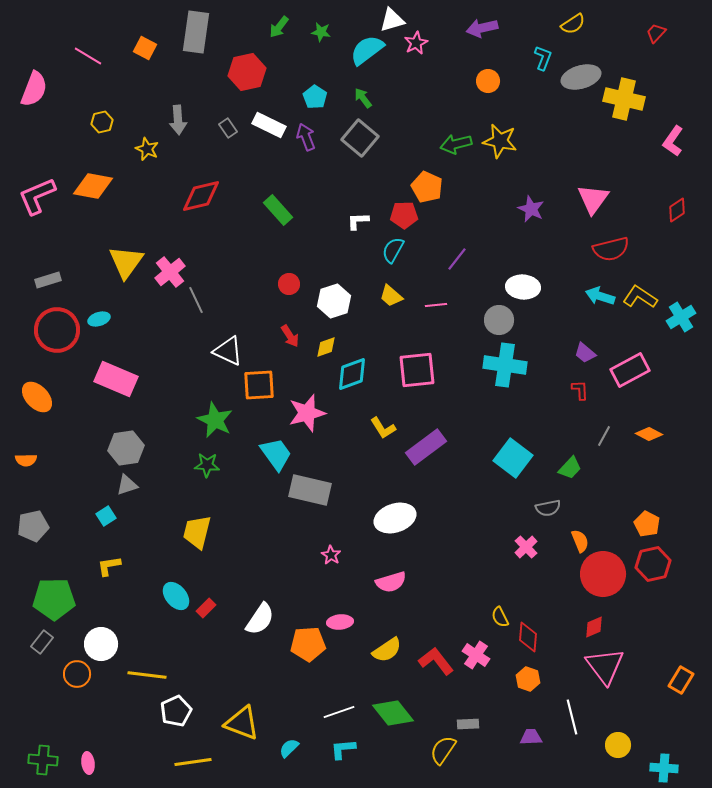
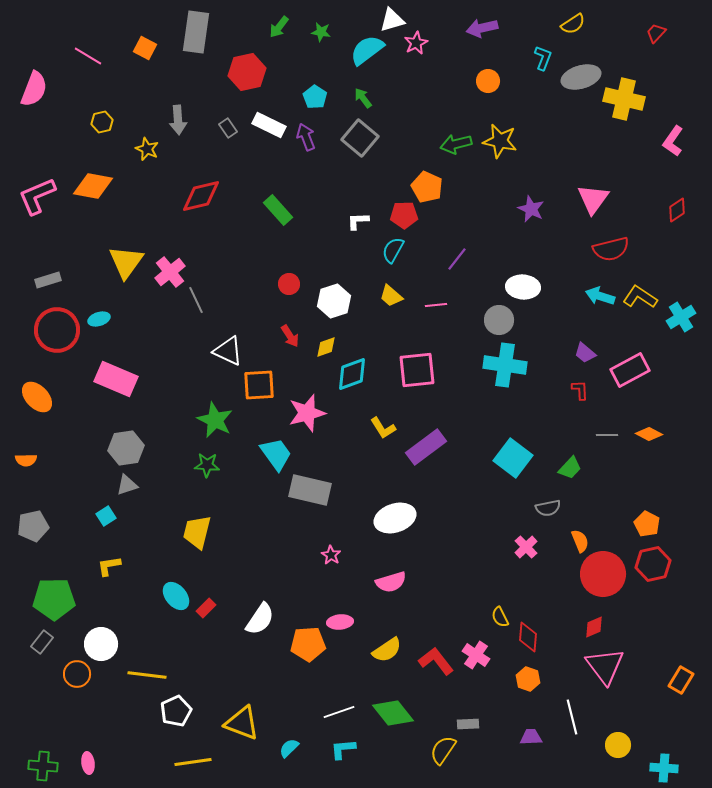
gray line at (604, 436): moved 3 px right, 1 px up; rotated 60 degrees clockwise
green cross at (43, 760): moved 6 px down
